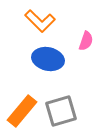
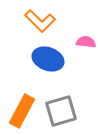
pink semicircle: moved 1 px down; rotated 102 degrees counterclockwise
blue ellipse: rotated 8 degrees clockwise
orange rectangle: rotated 12 degrees counterclockwise
